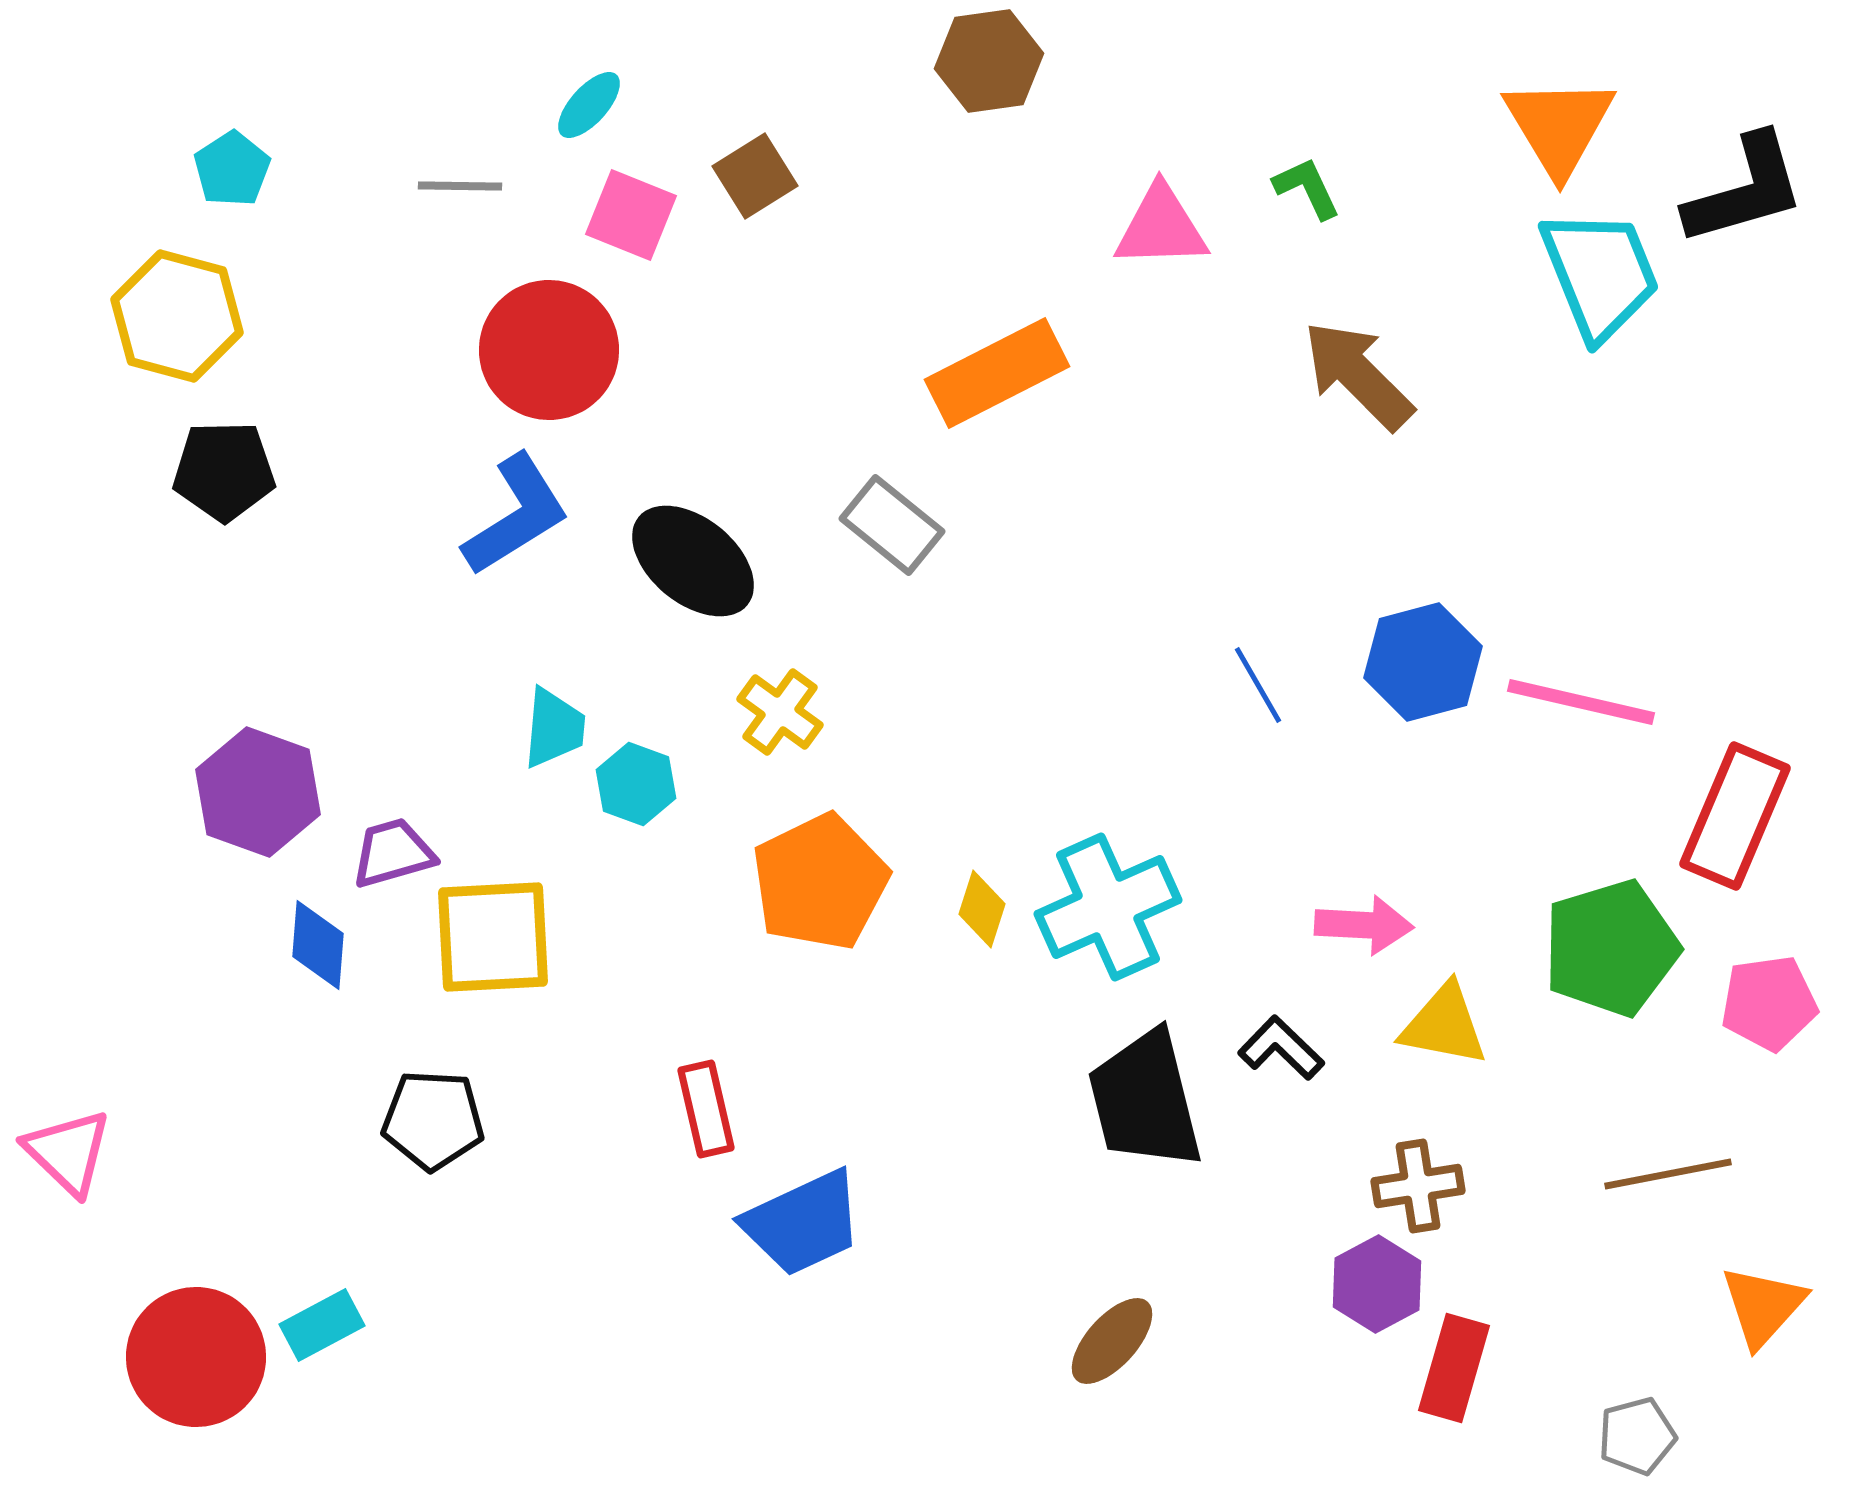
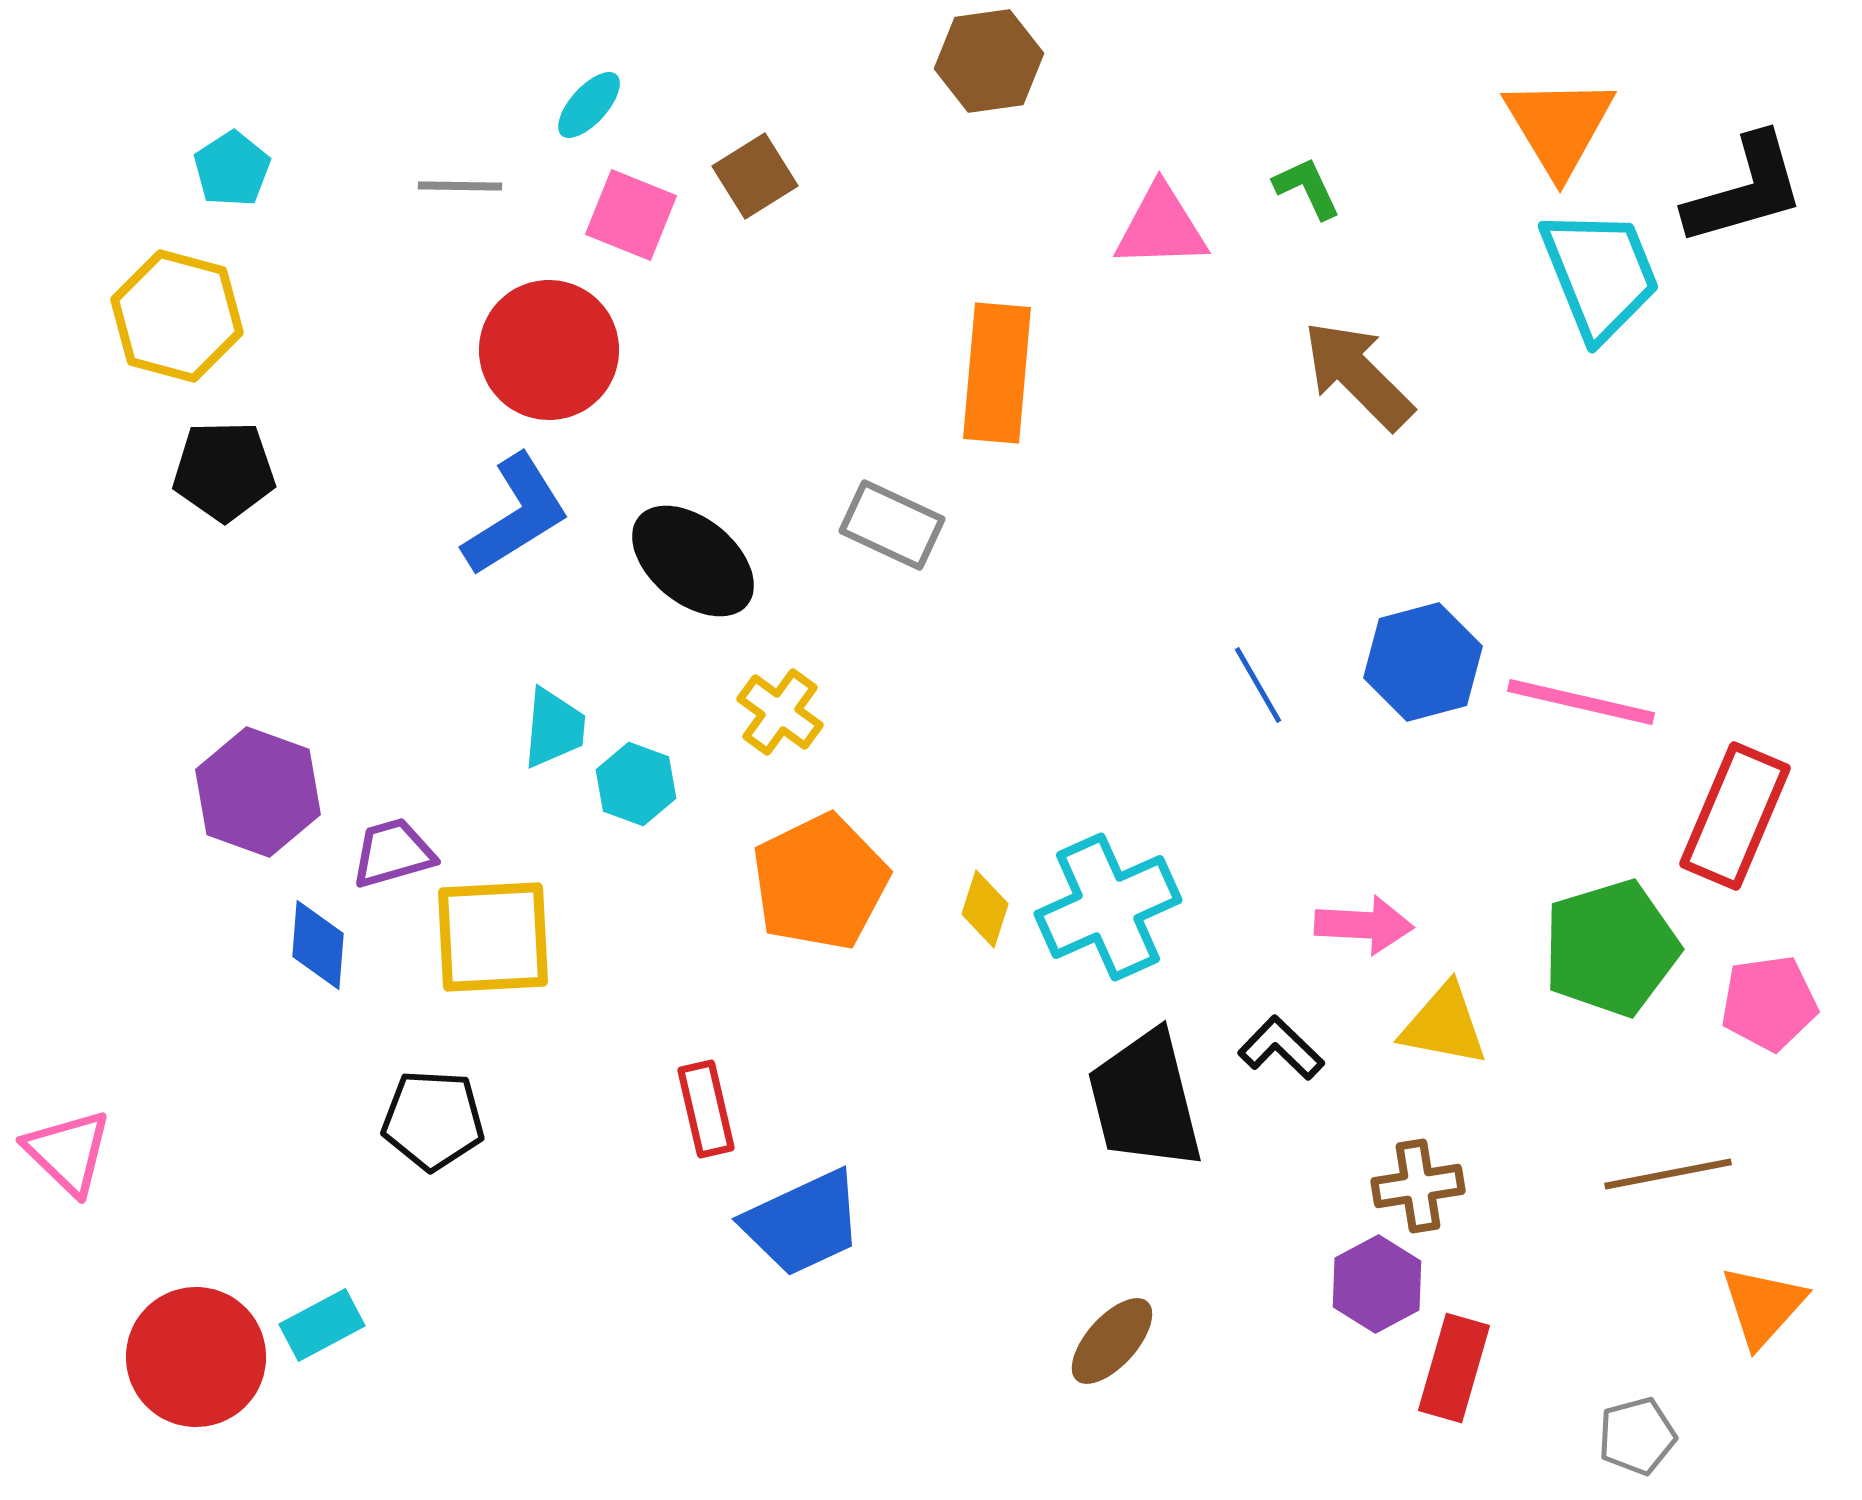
orange rectangle at (997, 373): rotated 58 degrees counterclockwise
gray rectangle at (892, 525): rotated 14 degrees counterclockwise
yellow diamond at (982, 909): moved 3 px right
